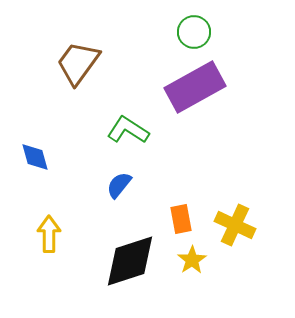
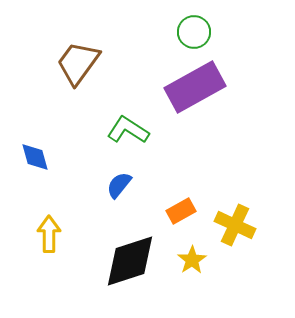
orange rectangle: moved 8 px up; rotated 72 degrees clockwise
